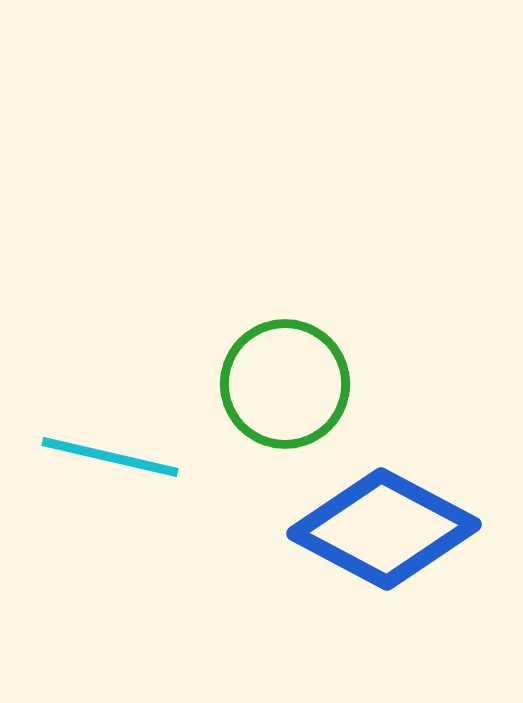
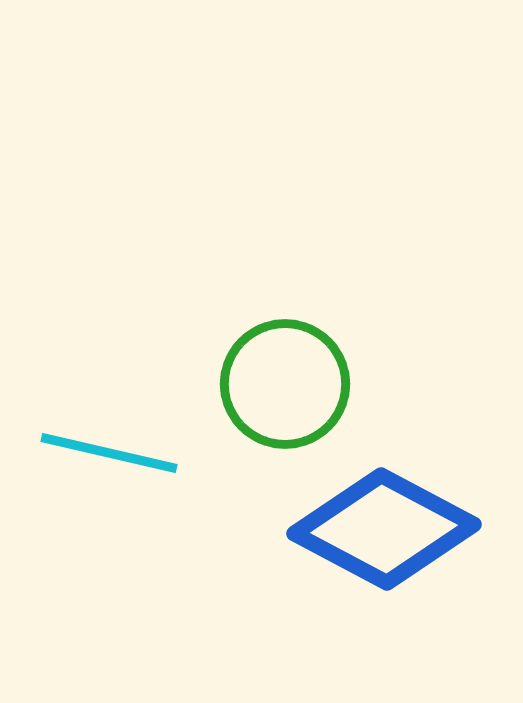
cyan line: moved 1 px left, 4 px up
